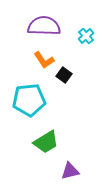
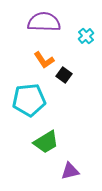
purple semicircle: moved 4 px up
